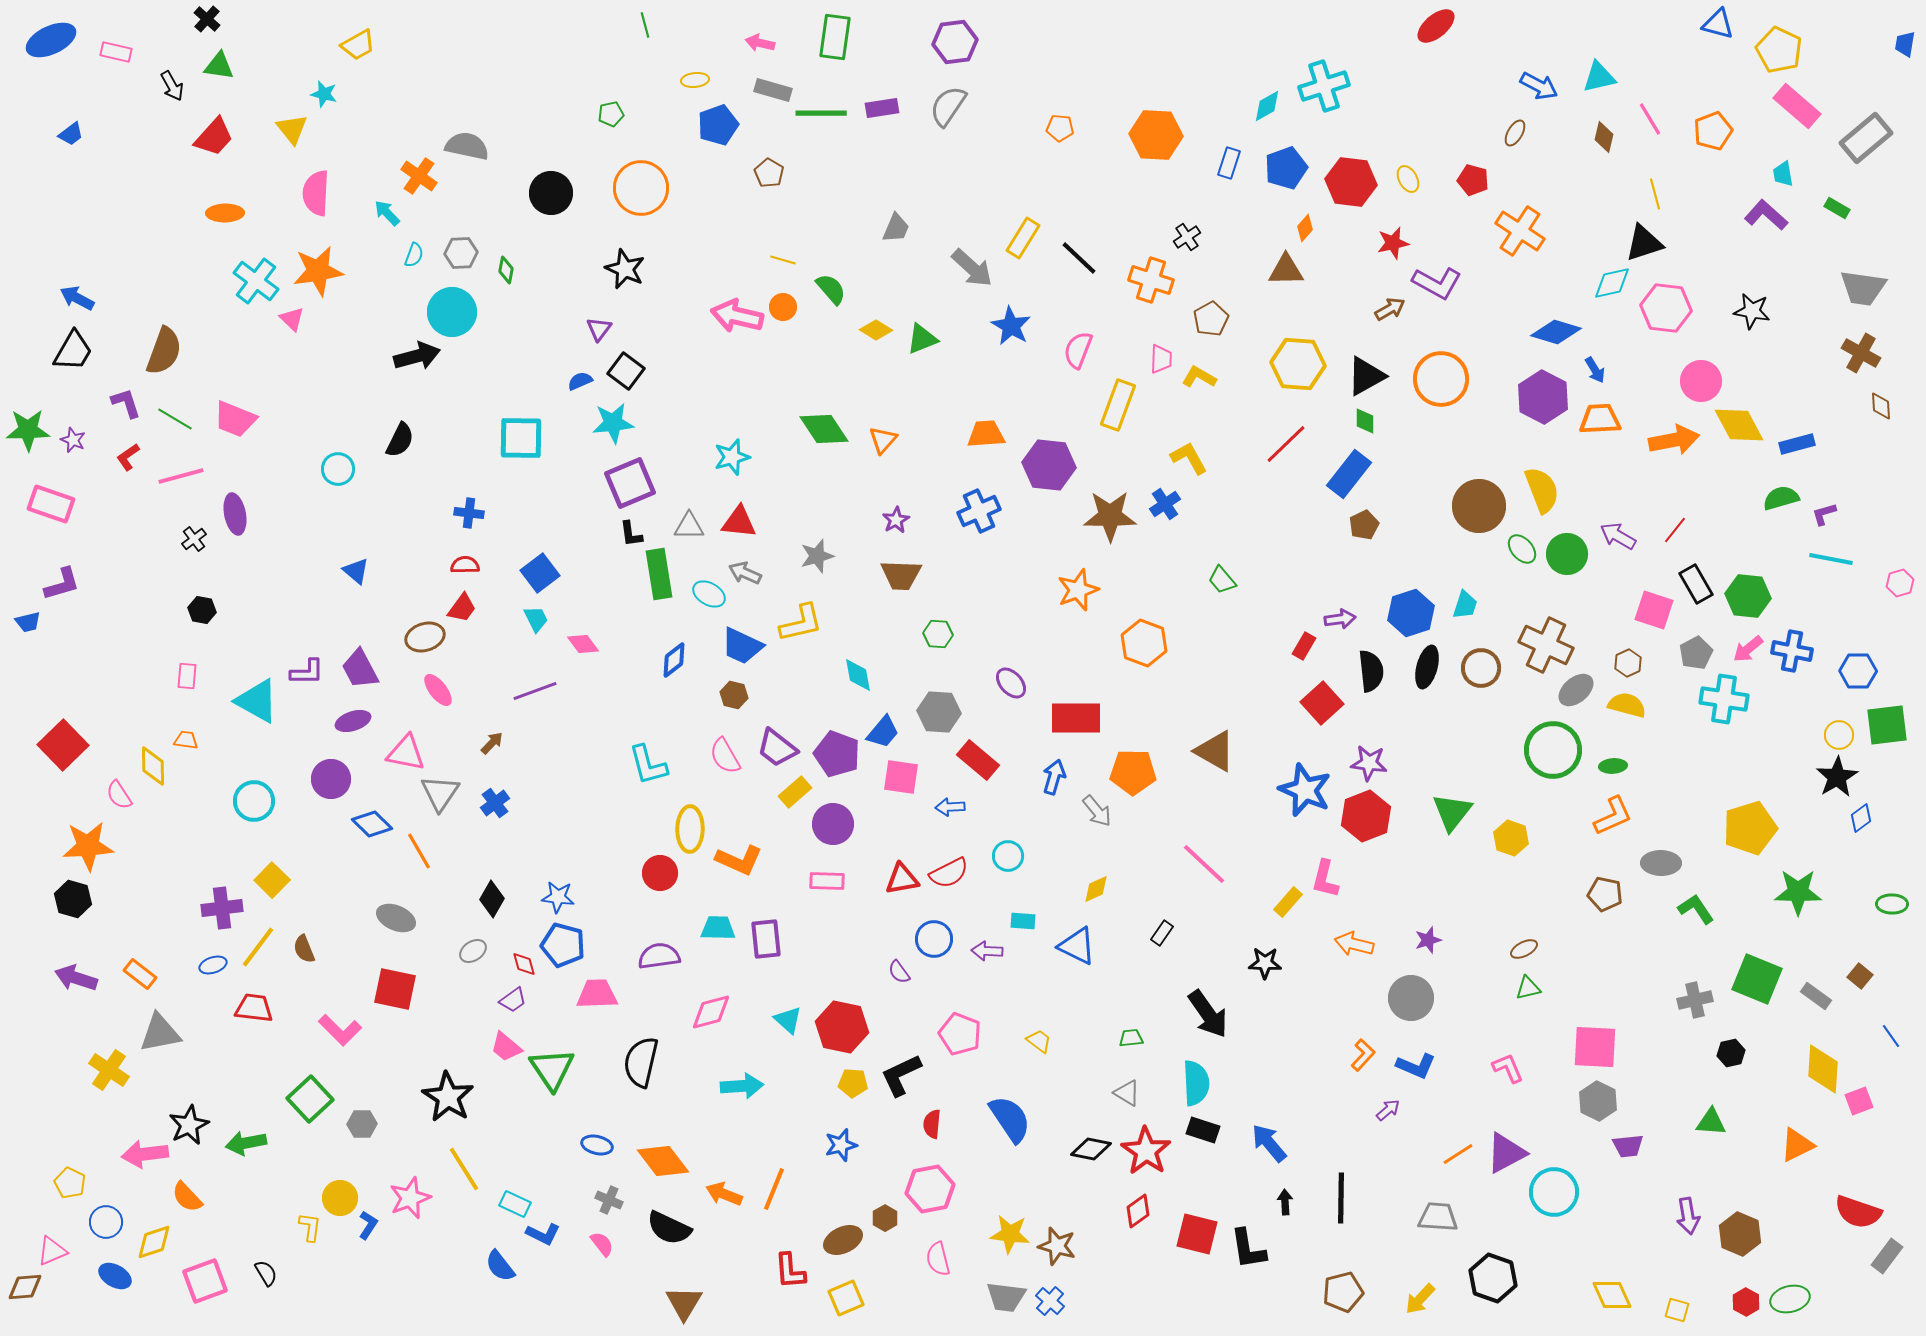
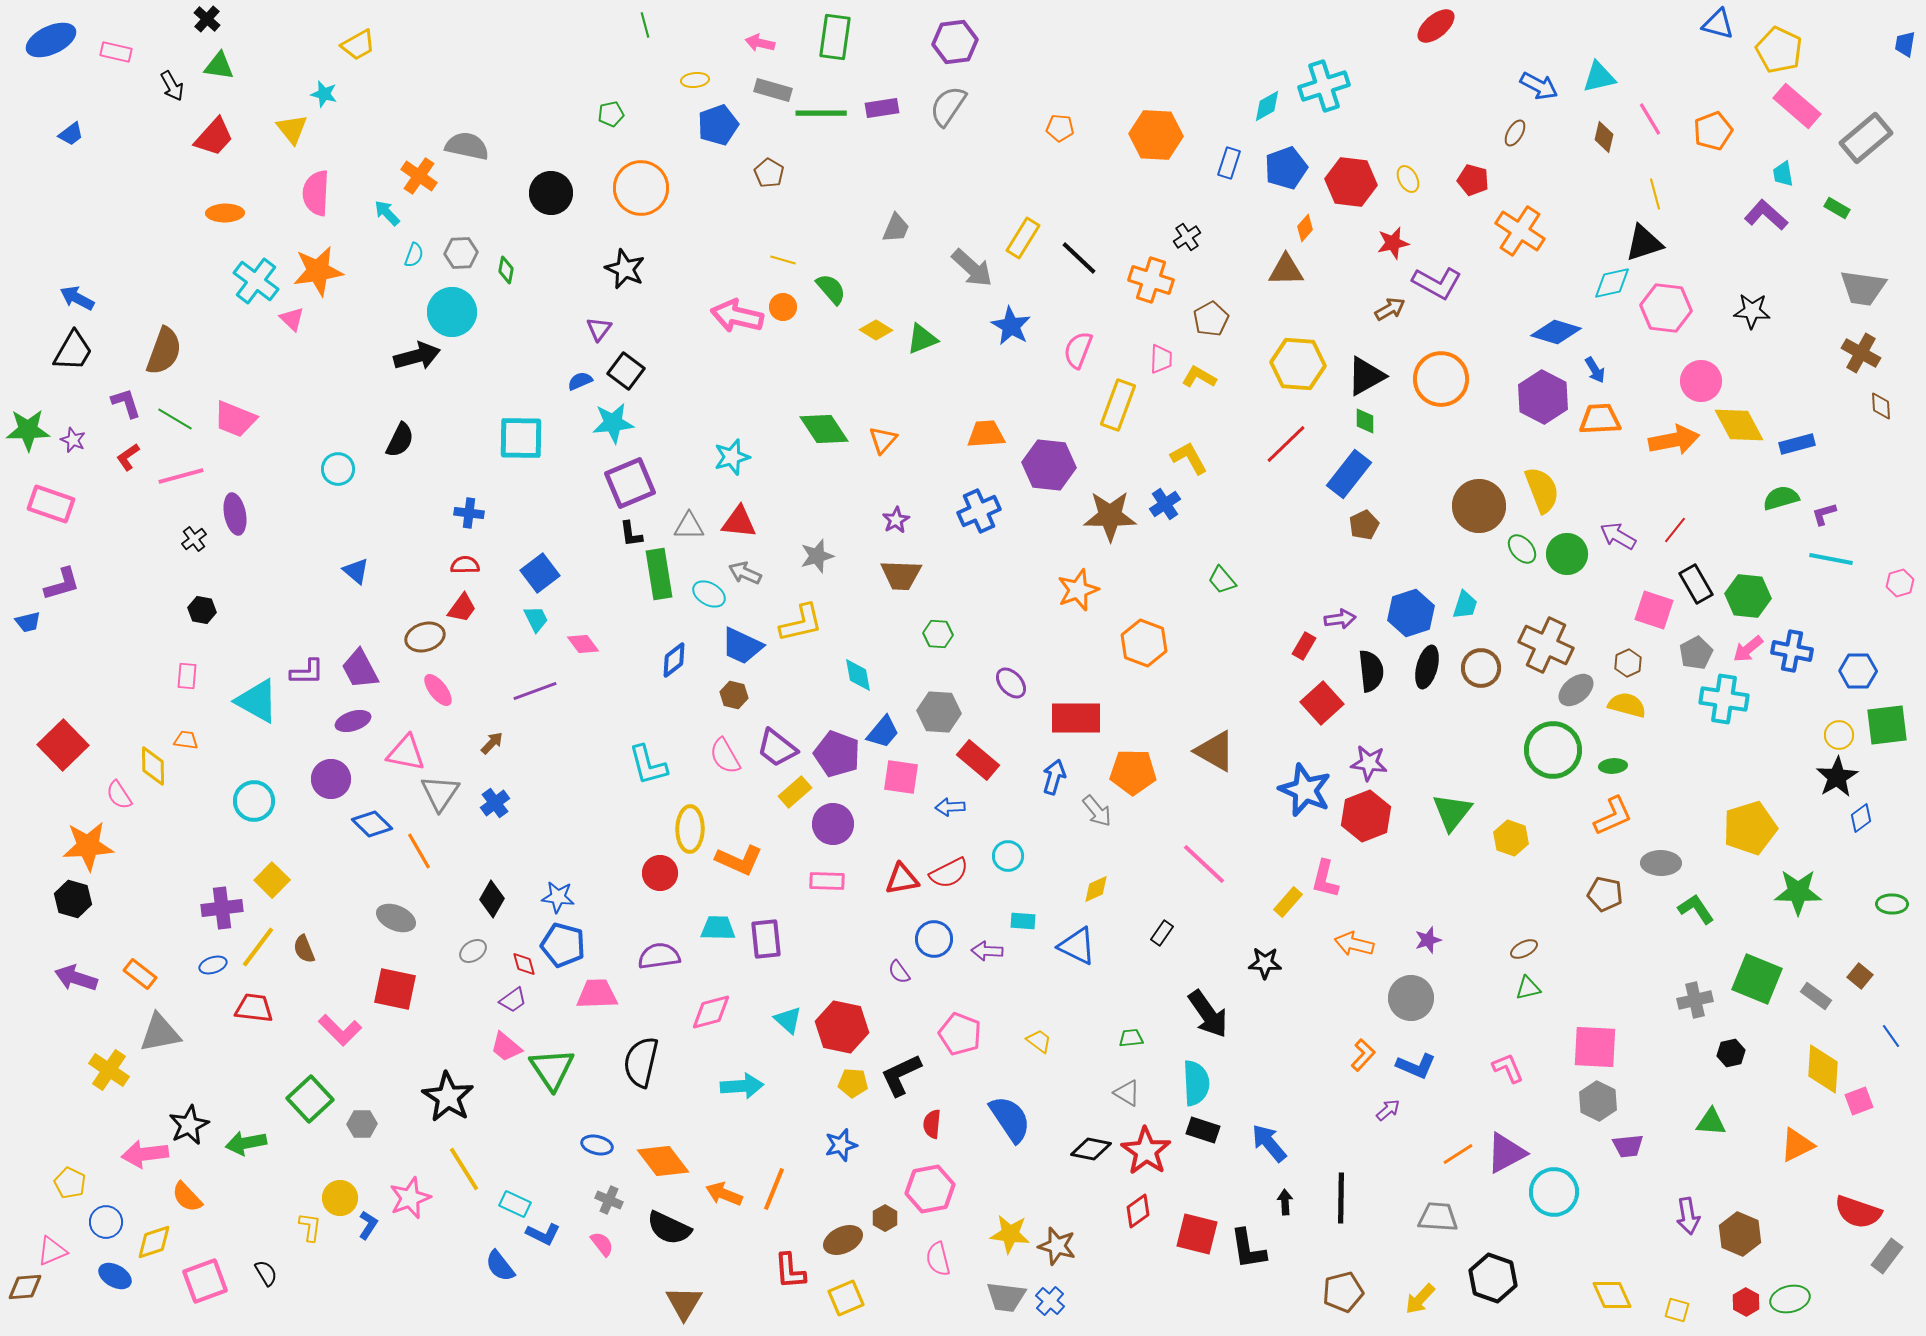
black star at (1752, 311): rotated 6 degrees counterclockwise
